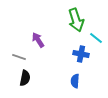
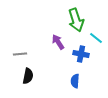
purple arrow: moved 20 px right, 2 px down
gray line: moved 1 px right, 3 px up; rotated 24 degrees counterclockwise
black semicircle: moved 3 px right, 2 px up
